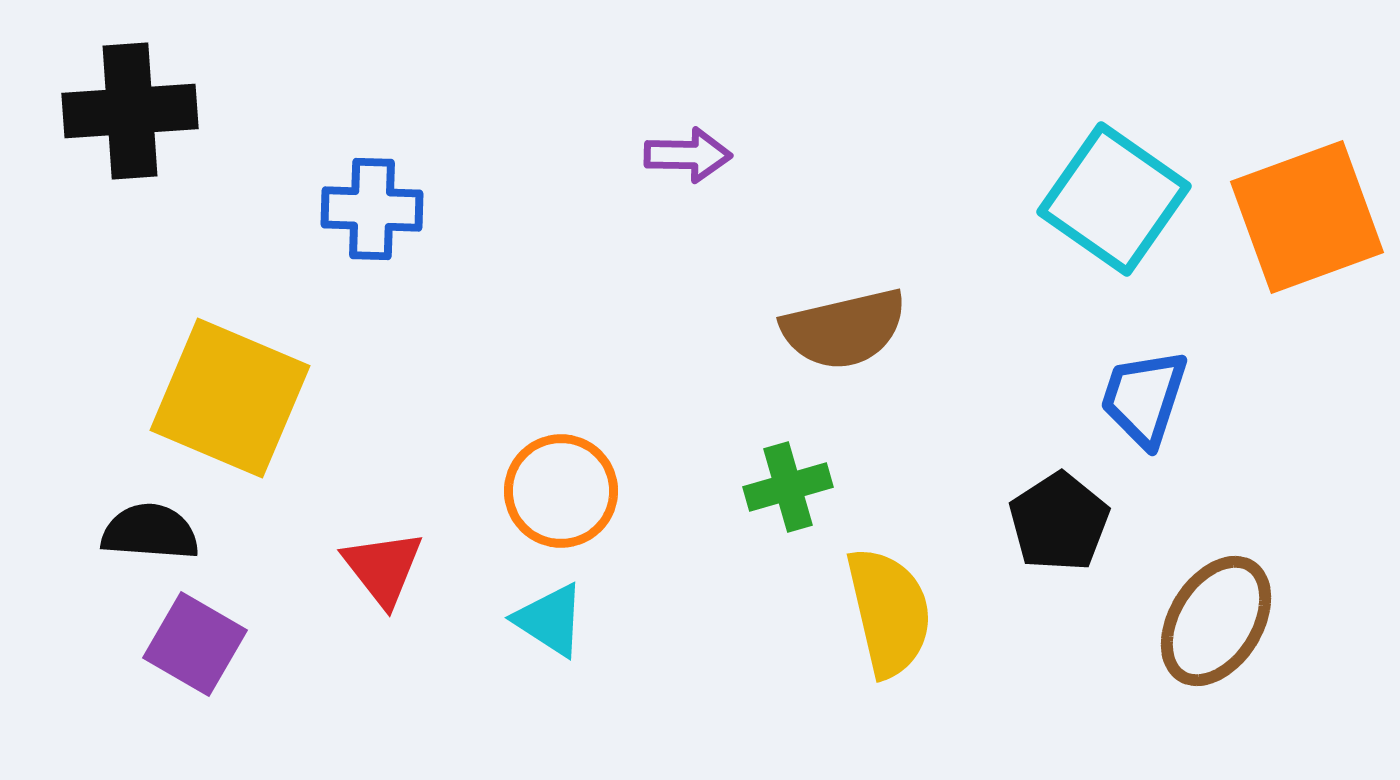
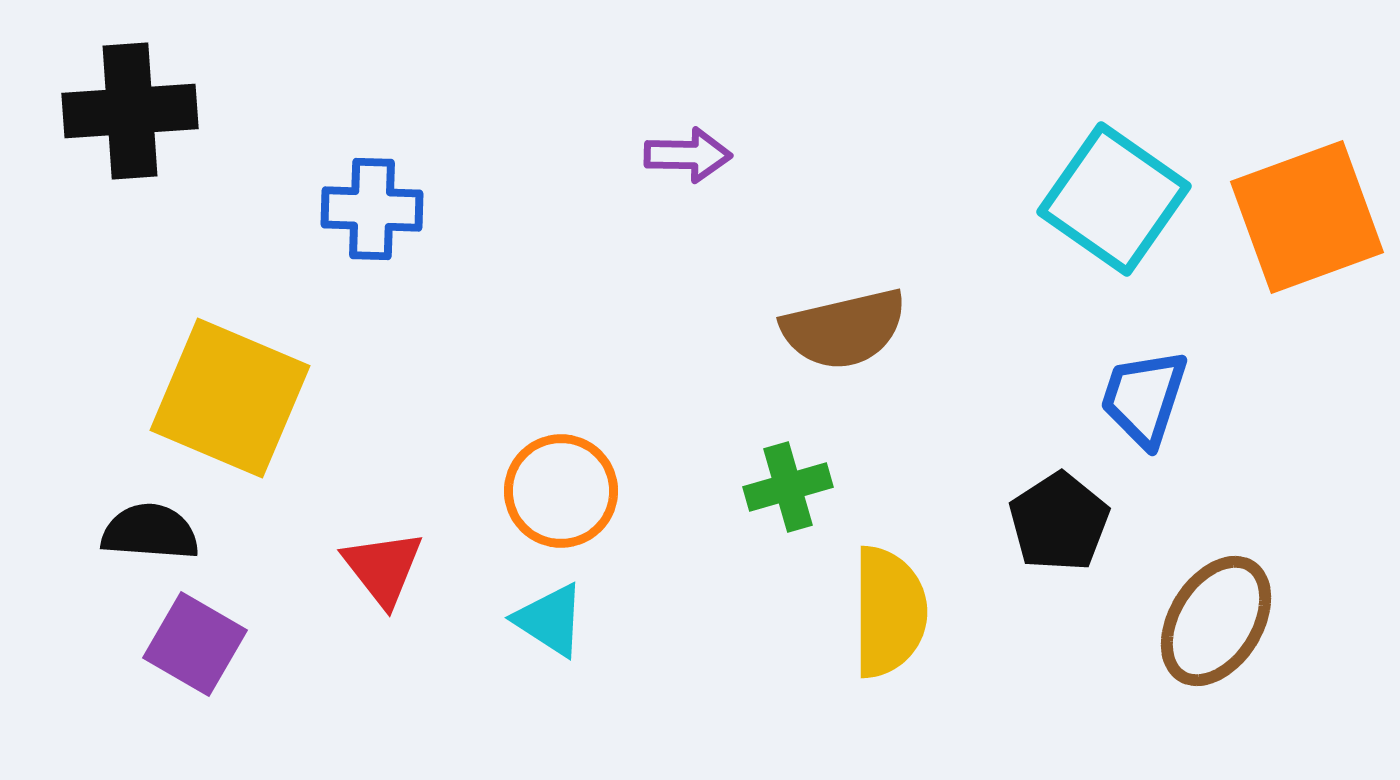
yellow semicircle: rotated 13 degrees clockwise
